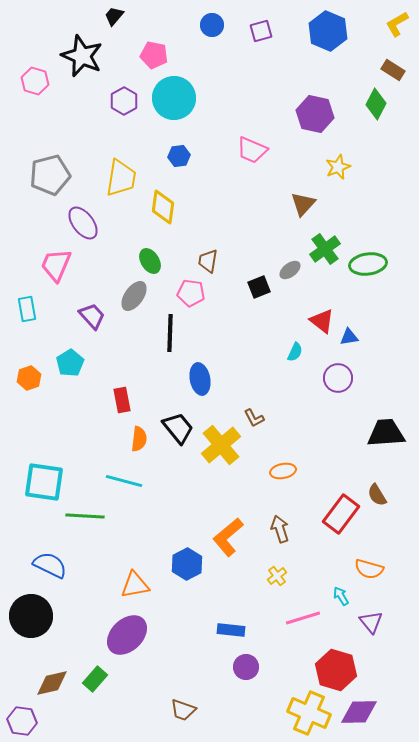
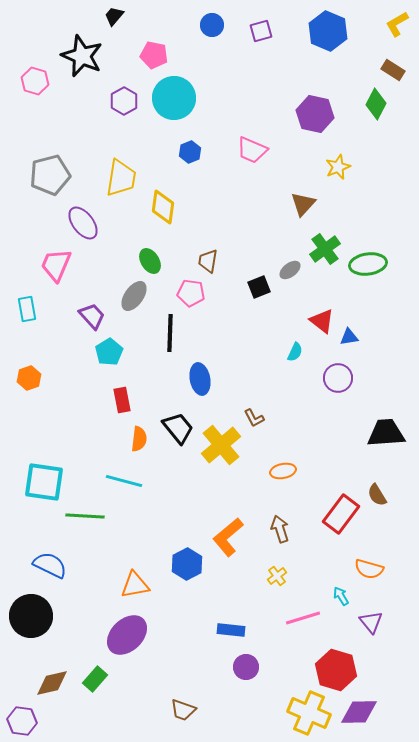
blue hexagon at (179, 156): moved 11 px right, 4 px up; rotated 15 degrees counterclockwise
cyan pentagon at (70, 363): moved 39 px right, 11 px up
